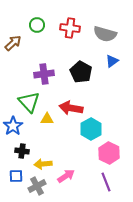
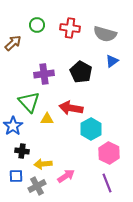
purple line: moved 1 px right, 1 px down
